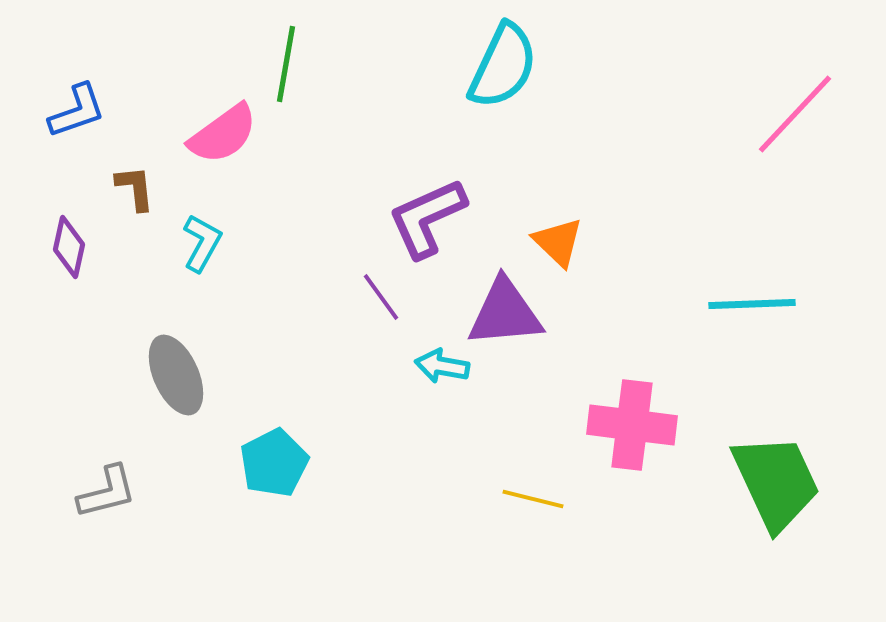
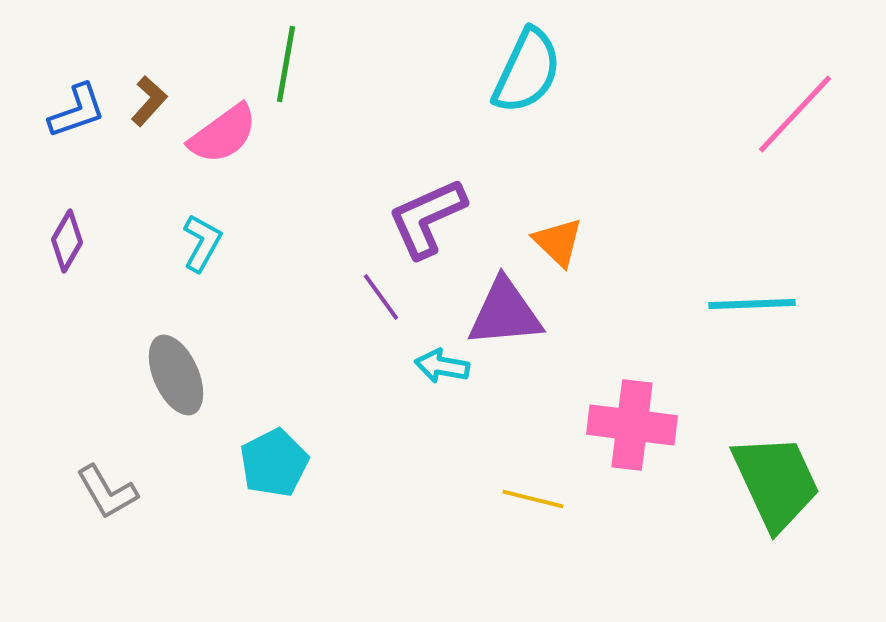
cyan semicircle: moved 24 px right, 5 px down
brown L-shape: moved 14 px right, 87 px up; rotated 48 degrees clockwise
purple diamond: moved 2 px left, 6 px up; rotated 18 degrees clockwise
gray L-shape: rotated 74 degrees clockwise
